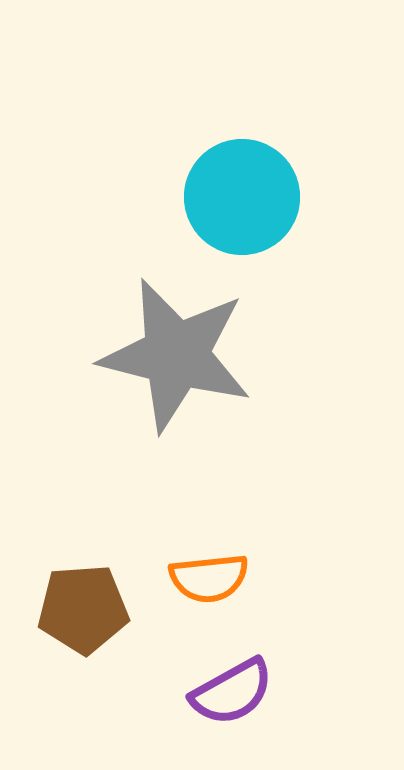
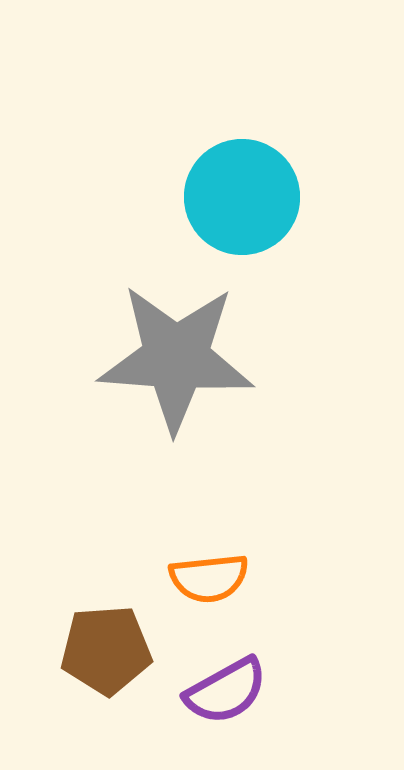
gray star: moved 3 px down; rotated 10 degrees counterclockwise
brown pentagon: moved 23 px right, 41 px down
purple semicircle: moved 6 px left, 1 px up
